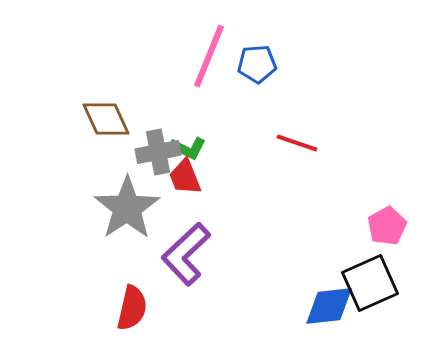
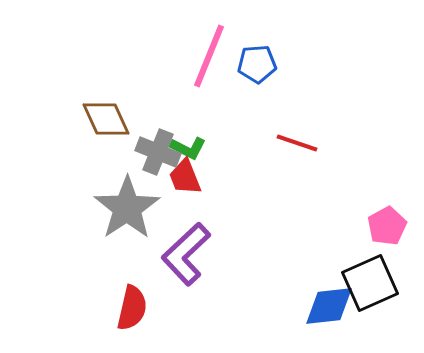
gray cross: rotated 33 degrees clockwise
